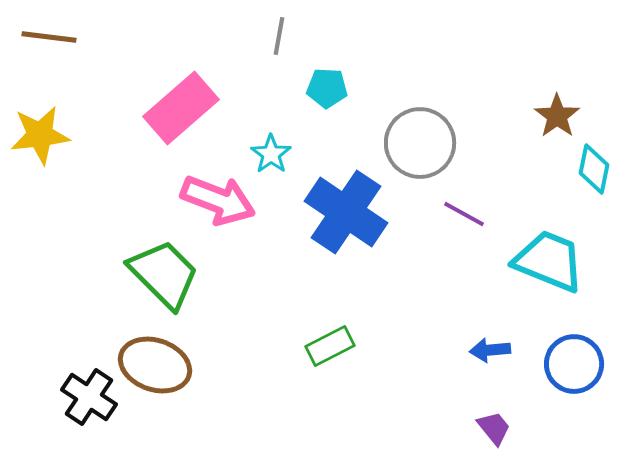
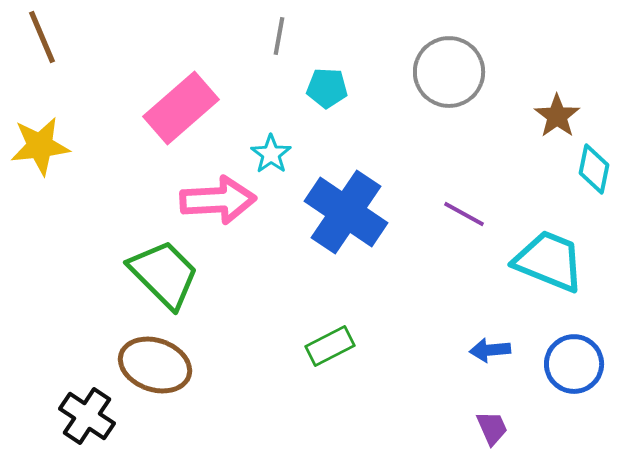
brown line: moved 7 px left; rotated 60 degrees clockwise
yellow star: moved 11 px down
gray circle: moved 29 px right, 71 px up
pink arrow: rotated 24 degrees counterclockwise
black cross: moved 2 px left, 19 px down
purple trapezoid: moved 2 px left; rotated 15 degrees clockwise
